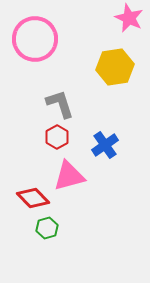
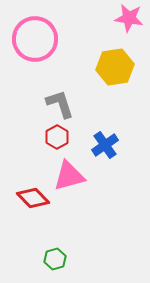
pink star: rotated 16 degrees counterclockwise
green hexagon: moved 8 px right, 31 px down
